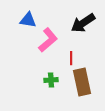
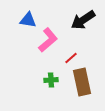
black arrow: moved 3 px up
red line: rotated 48 degrees clockwise
